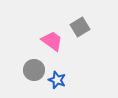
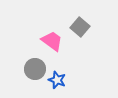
gray square: rotated 18 degrees counterclockwise
gray circle: moved 1 px right, 1 px up
